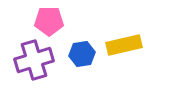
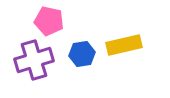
pink pentagon: rotated 12 degrees clockwise
